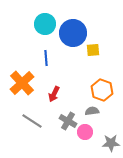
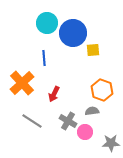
cyan circle: moved 2 px right, 1 px up
blue line: moved 2 px left
